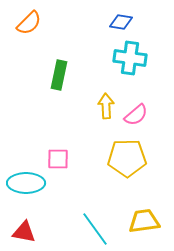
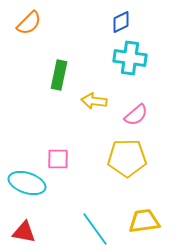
blue diamond: rotated 35 degrees counterclockwise
yellow arrow: moved 12 px left, 5 px up; rotated 80 degrees counterclockwise
cyan ellipse: moved 1 px right; rotated 18 degrees clockwise
